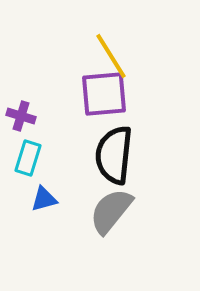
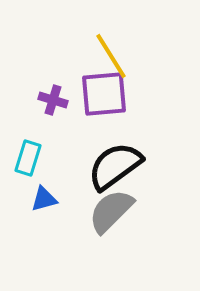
purple cross: moved 32 px right, 16 px up
black semicircle: moved 1 px right, 11 px down; rotated 48 degrees clockwise
gray semicircle: rotated 6 degrees clockwise
